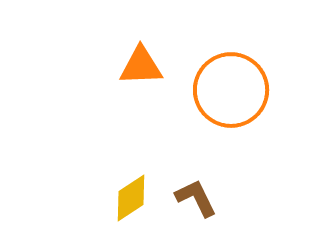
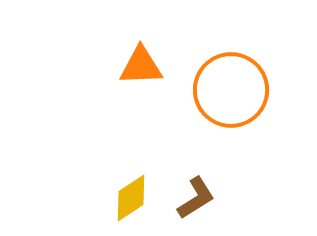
brown L-shape: rotated 84 degrees clockwise
